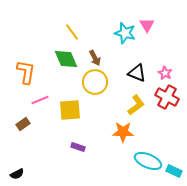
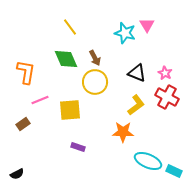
yellow line: moved 2 px left, 5 px up
